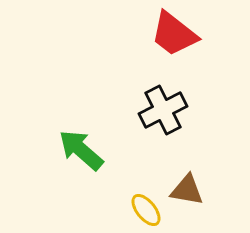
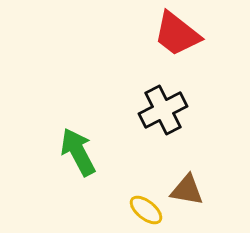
red trapezoid: moved 3 px right
green arrow: moved 3 px left, 2 px down; rotated 21 degrees clockwise
yellow ellipse: rotated 12 degrees counterclockwise
